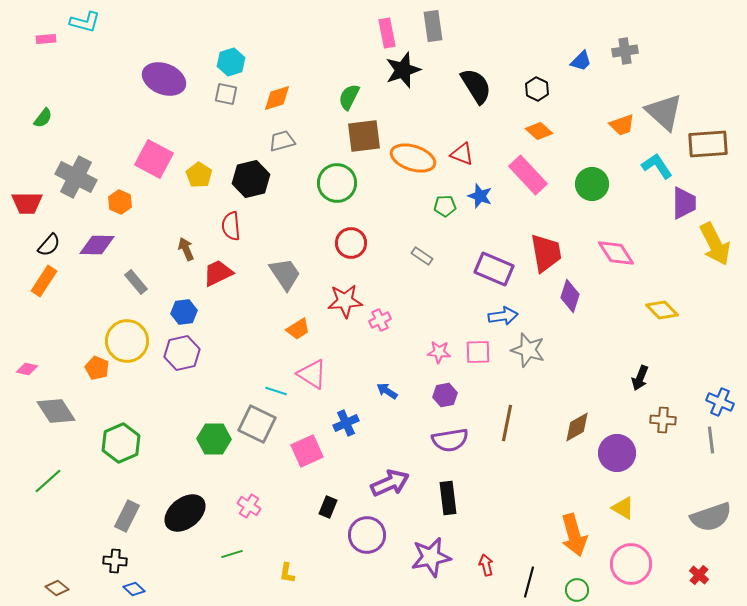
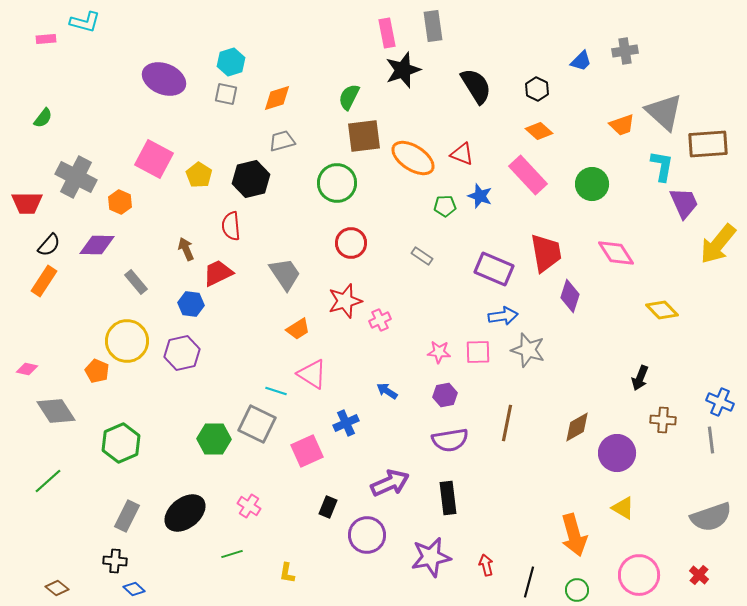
orange ellipse at (413, 158): rotated 15 degrees clockwise
cyan L-shape at (657, 166): moved 5 px right; rotated 44 degrees clockwise
purple trapezoid at (684, 203): rotated 24 degrees counterclockwise
yellow arrow at (715, 244): moved 3 px right; rotated 66 degrees clockwise
red star at (345, 301): rotated 12 degrees counterclockwise
blue hexagon at (184, 312): moved 7 px right, 8 px up; rotated 15 degrees clockwise
orange pentagon at (97, 368): moved 3 px down
pink circle at (631, 564): moved 8 px right, 11 px down
